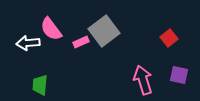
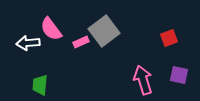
red square: rotated 18 degrees clockwise
